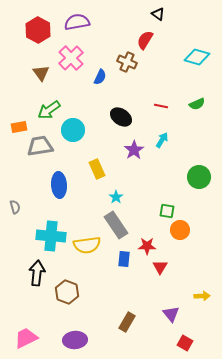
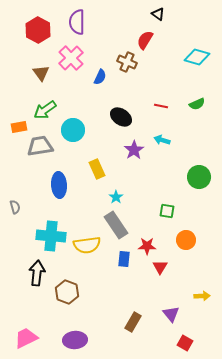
purple semicircle: rotated 80 degrees counterclockwise
green arrow: moved 4 px left
cyan arrow: rotated 105 degrees counterclockwise
orange circle: moved 6 px right, 10 px down
brown rectangle: moved 6 px right
